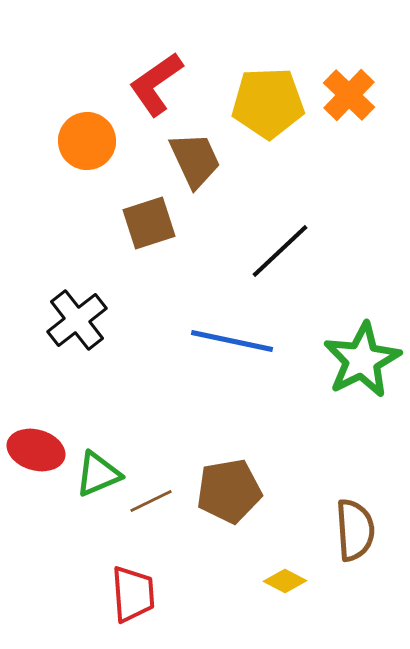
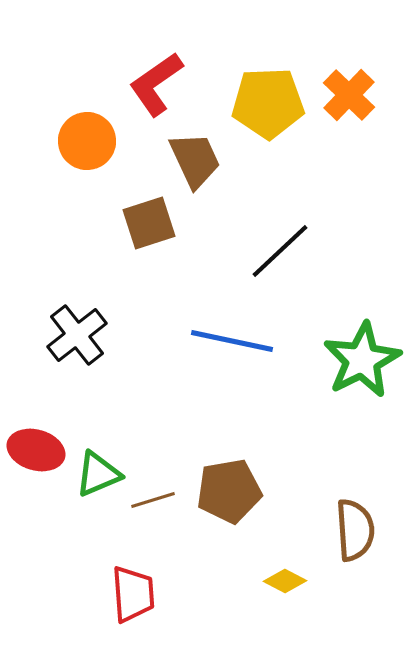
black cross: moved 15 px down
brown line: moved 2 px right, 1 px up; rotated 9 degrees clockwise
